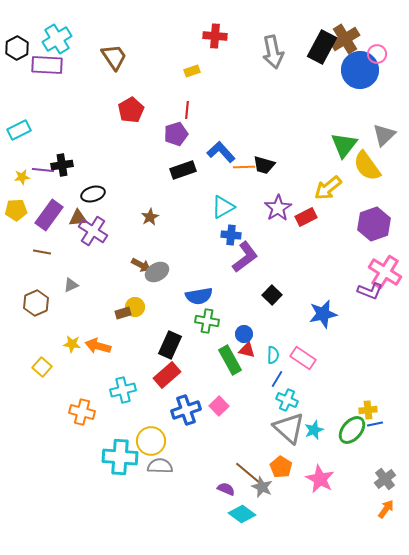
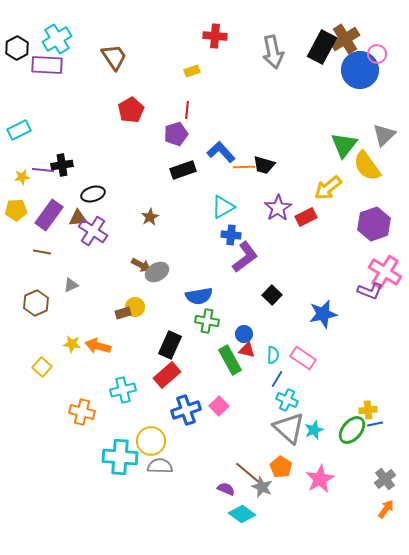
pink star at (320, 479): rotated 16 degrees clockwise
